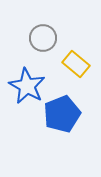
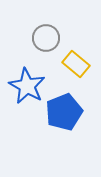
gray circle: moved 3 px right
blue pentagon: moved 2 px right, 2 px up
